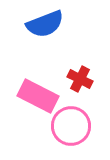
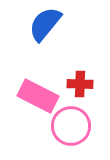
blue semicircle: rotated 150 degrees clockwise
red cross: moved 5 px down; rotated 25 degrees counterclockwise
